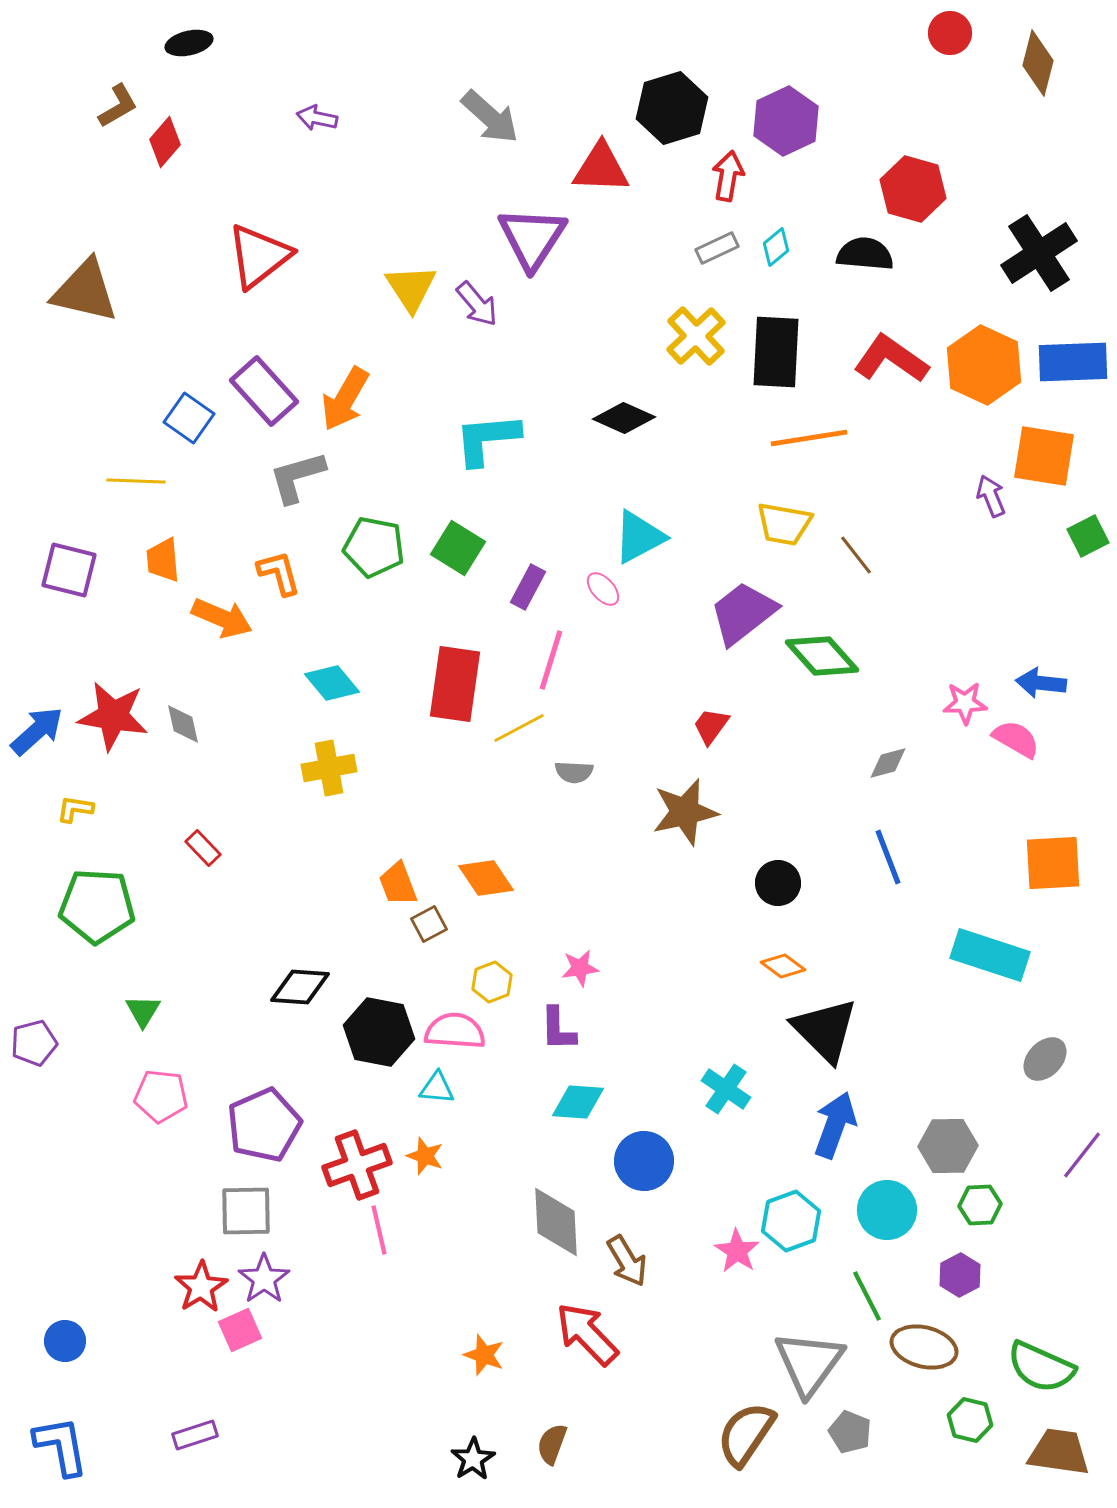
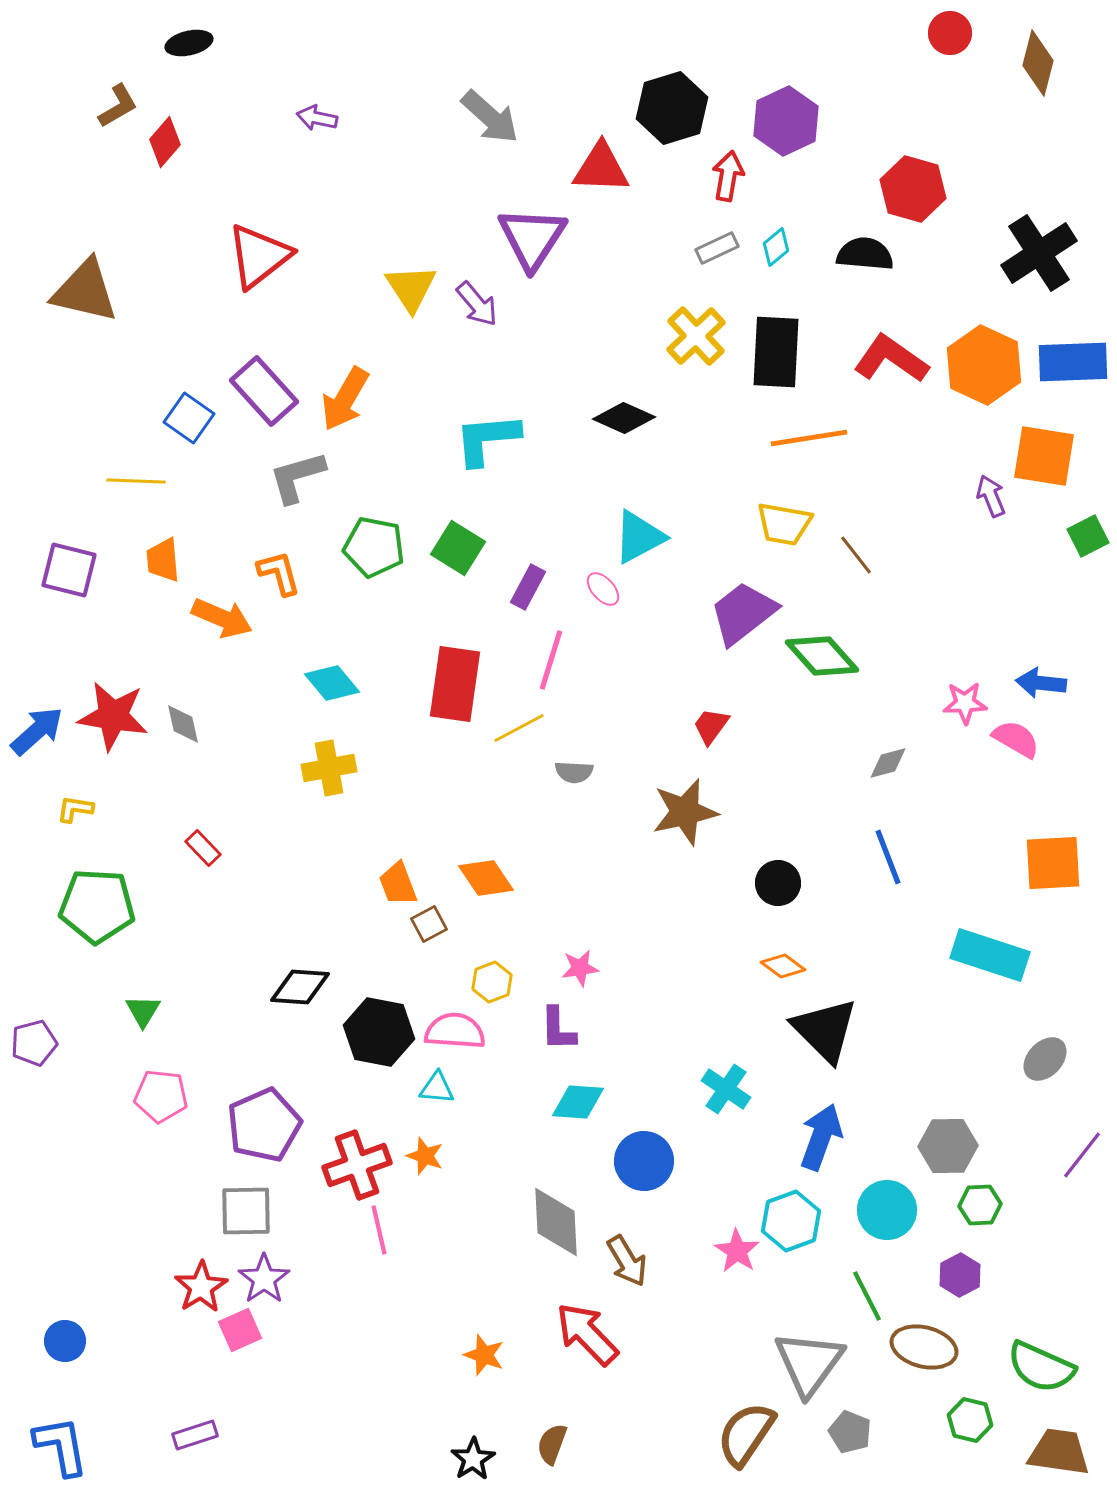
blue arrow at (835, 1125): moved 14 px left, 12 px down
